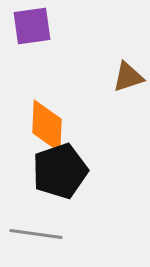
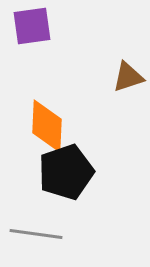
black pentagon: moved 6 px right, 1 px down
